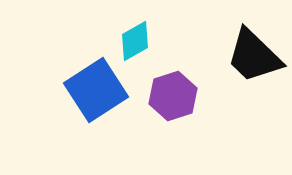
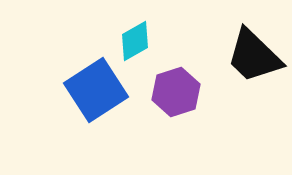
purple hexagon: moved 3 px right, 4 px up
